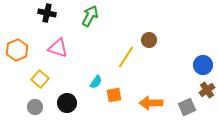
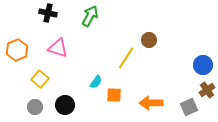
black cross: moved 1 px right
yellow line: moved 1 px down
orange square: rotated 14 degrees clockwise
black circle: moved 2 px left, 2 px down
gray square: moved 2 px right
